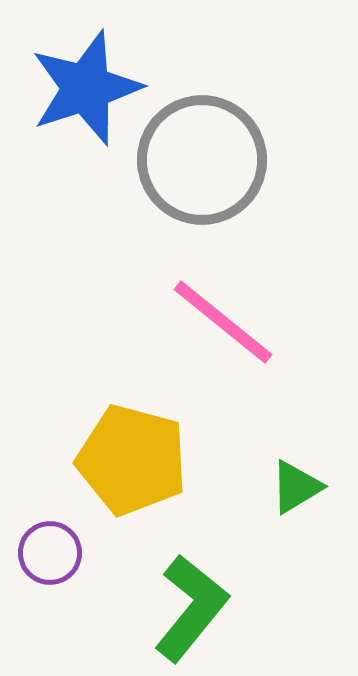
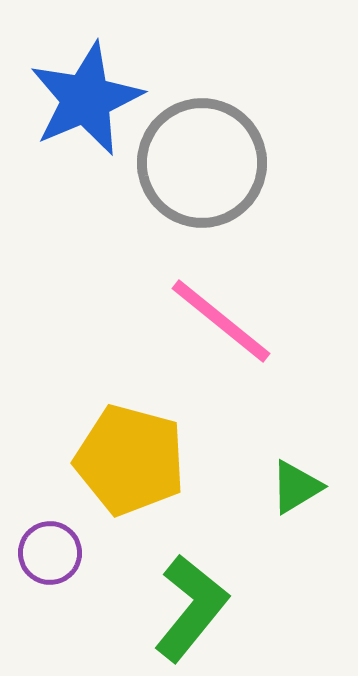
blue star: moved 11 px down; rotated 5 degrees counterclockwise
gray circle: moved 3 px down
pink line: moved 2 px left, 1 px up
yellow pentagon: moved 2 px left
